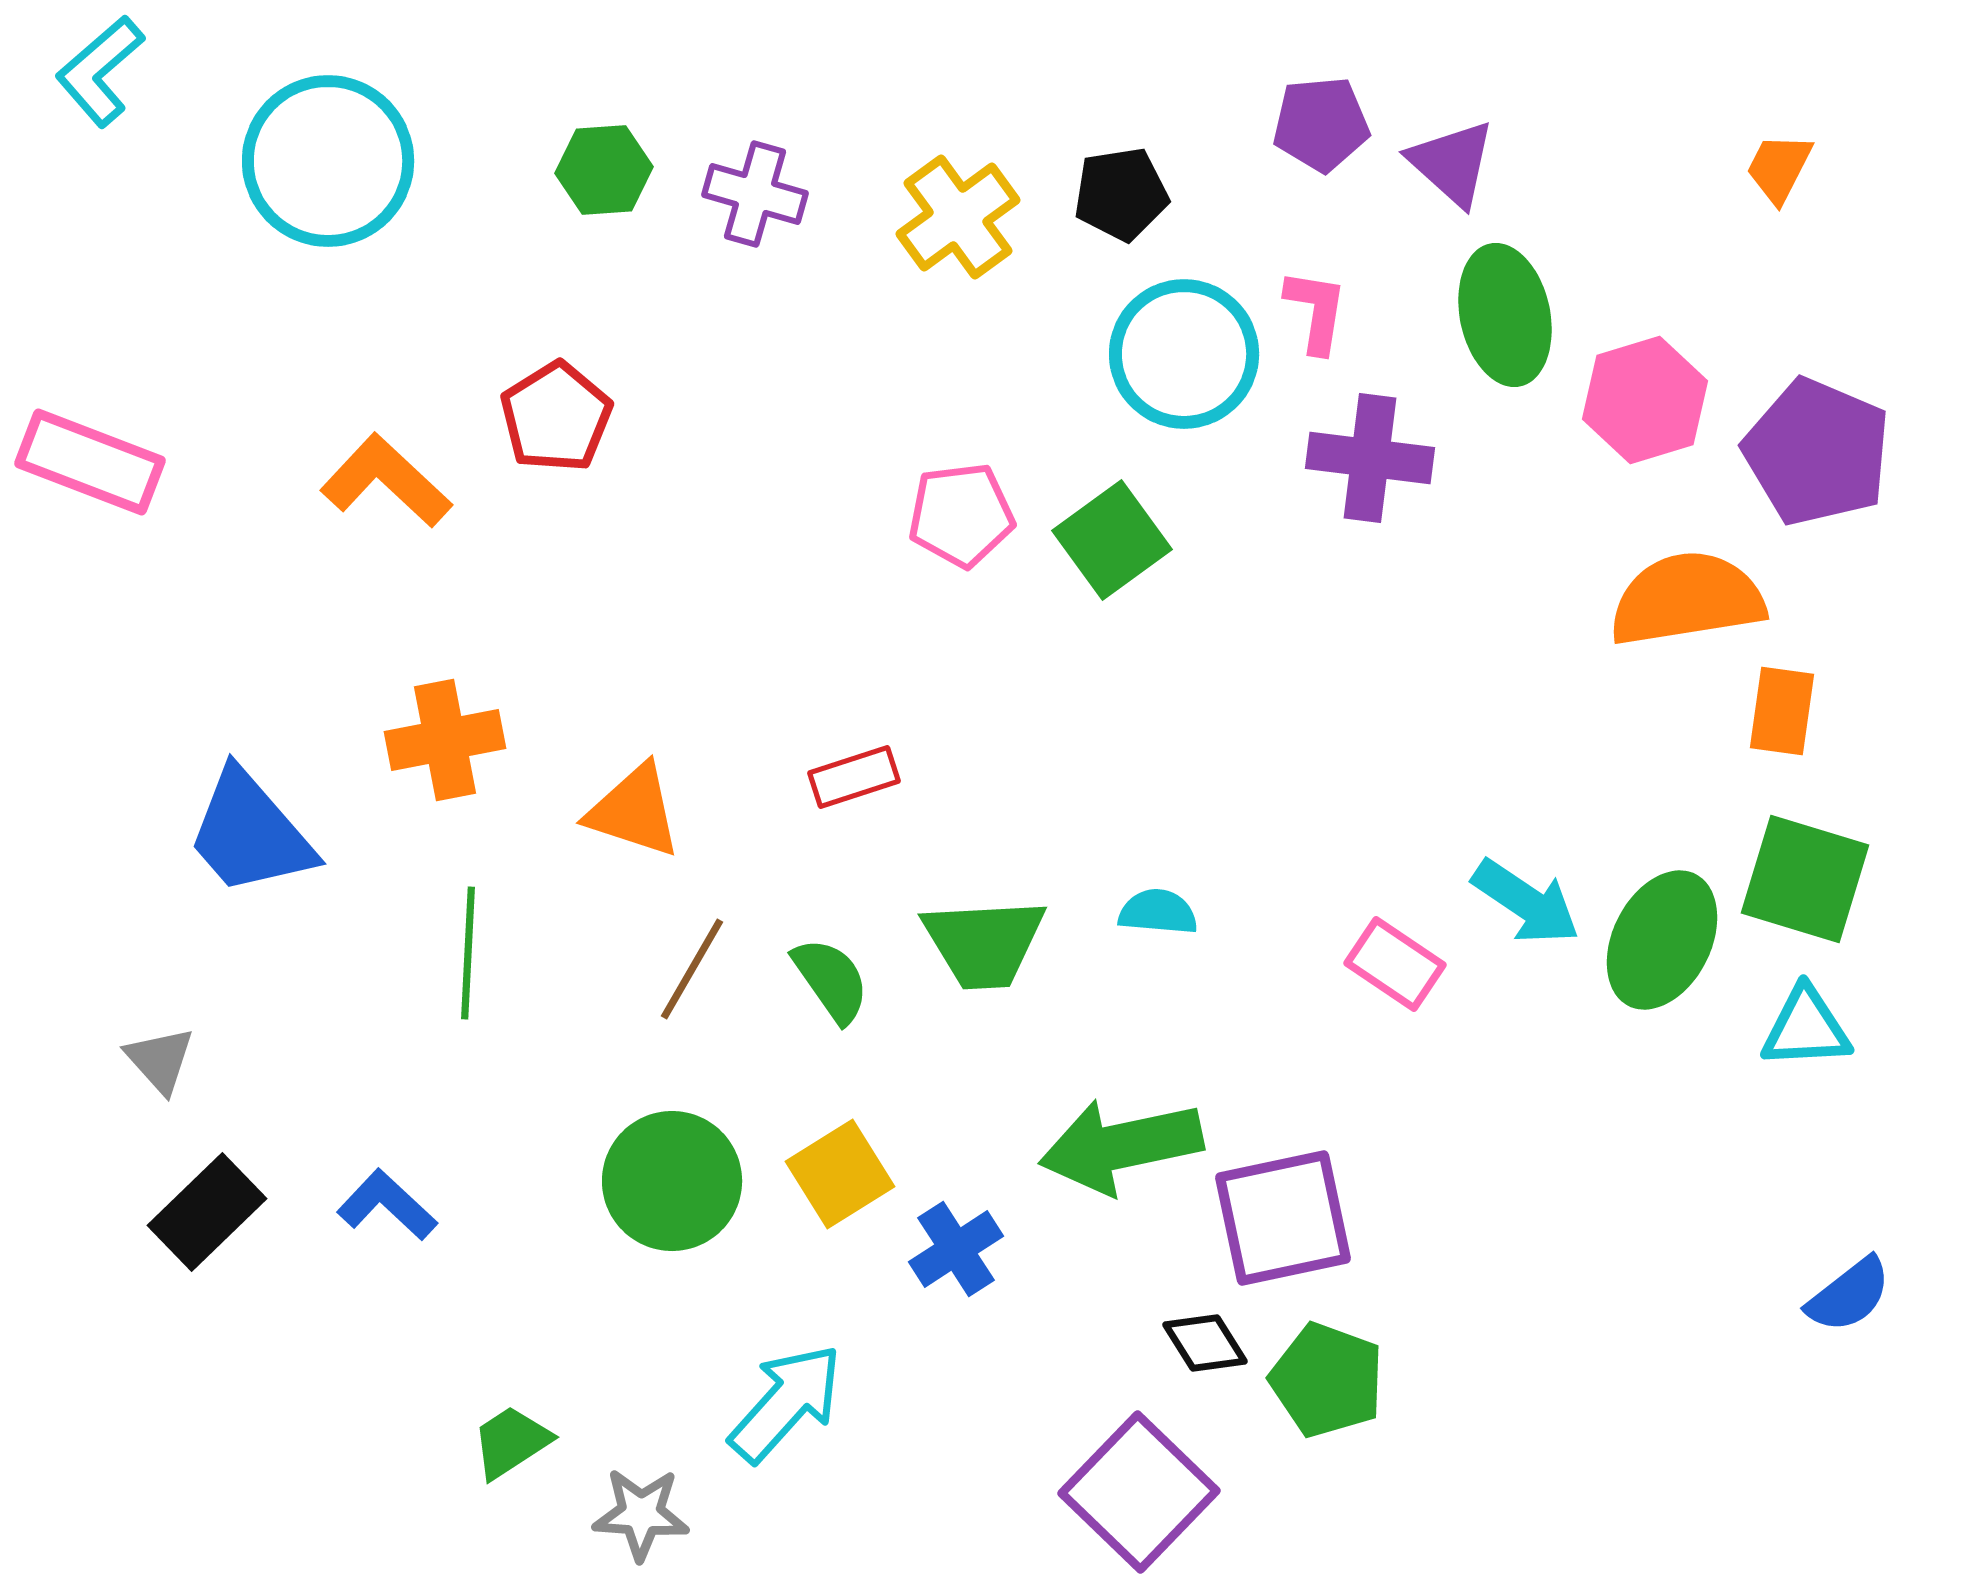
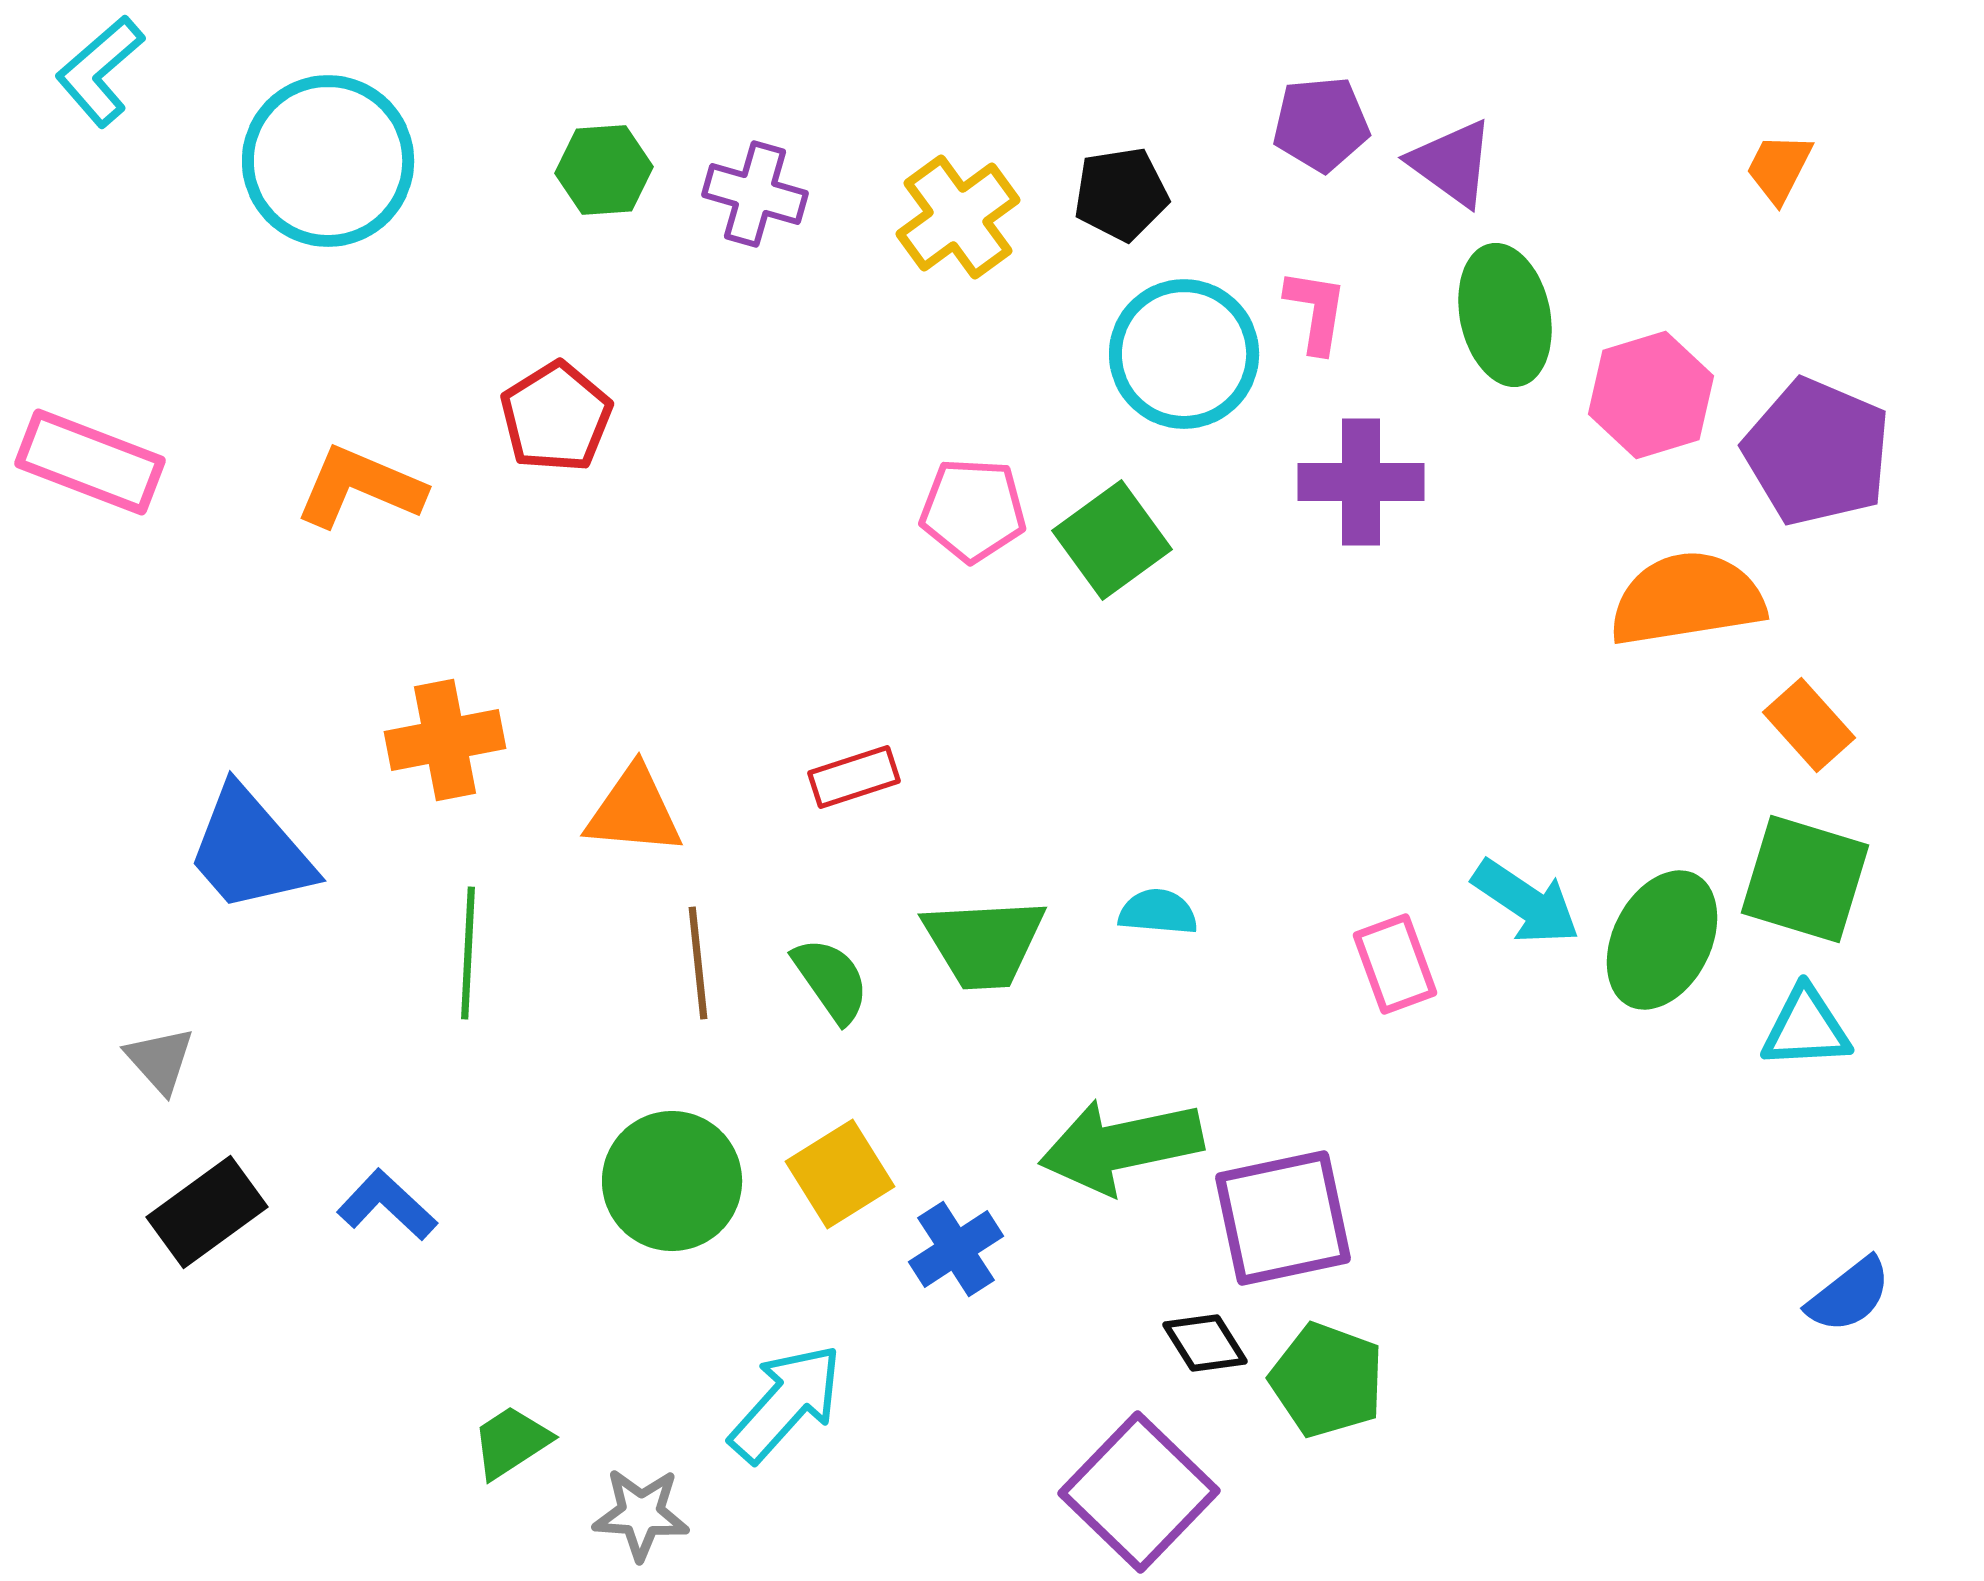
purple triangle at (1452, 163): rotated 6 degrees counterclockwise
pink hexagon at (1645, 400): moved 6 px right, 5 px up
purple cross at (1370, 458): moved 9 px left, 24 px down; rotated 7 degrees counterclockwise
orange L-shape at (386, 481): moved 26 px left, 6 px down; rotated 20 degrees counterclockwise
pink pentagon at (961, 515): moved 12 px right, 5 px up; rotated 10 degrees clockwise
orange rectangle at (1782, 711): moved 27 px right, 14 px down; rotated 50 degrees counterclockwise
orange triangle at (634, 811): rotated 13 degrees counterclockwise
blue trapezoid at (250, 833): moved 17 px down
pink rectangle at (1395, 964): rotated 36 degrees clockwise
brown line at (692, 969): moved 6 px right, 6 px up; rotated 36 degrees counterclockwise
black rectangle at (207, 1212): rotated 8 degrees clockwise
